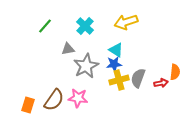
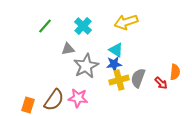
cyan cross: moved 2 px left
red arrow: rotated 56 degrees clockwise
